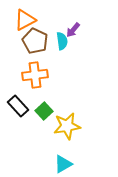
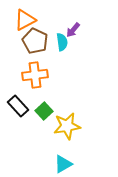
cyan semicircle: moved 1 px down
